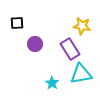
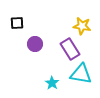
cyan triangle: rotated 20 degrees clockwise
